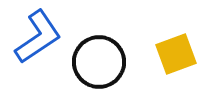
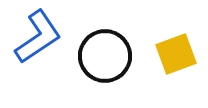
black circle: moved 6 px right, 6 px up
